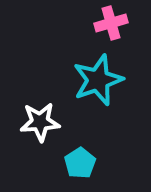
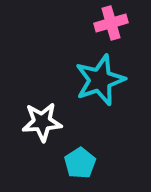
cyan star: moved 2 px right
white star: moved 2 px right
